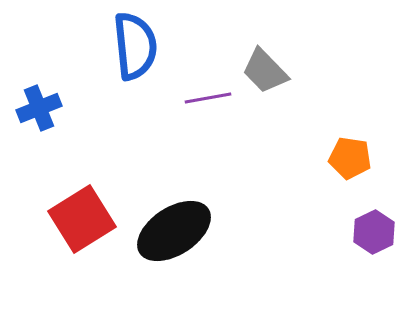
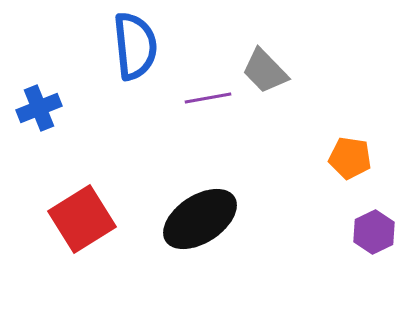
black ellipse: moved 26 px right, 12 px up
